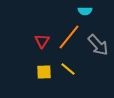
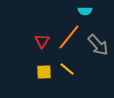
yellow line: moved 1 px left
